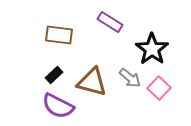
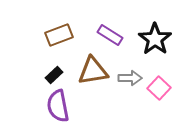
purple rectangle: moved 13 px down
brown rectangle: rotated 28 degrees counterclockwise
black star: moved 3 px right, 10 px up
gray arrow: rotated 40 degrees counterclockwise
brown triangle: moved 1 px right, 11 px up; rotated 24 degrees counterclockwise
purple semicircle: rotated 52 degrees clockwise
